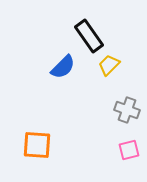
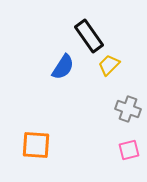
blue semicircle: rotated 12 degrees counterclockwise
gray cross: moved 1 px right, 1 px up
orange square: moved 1 px left
